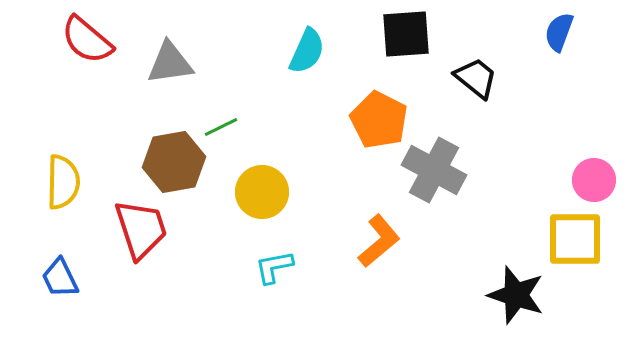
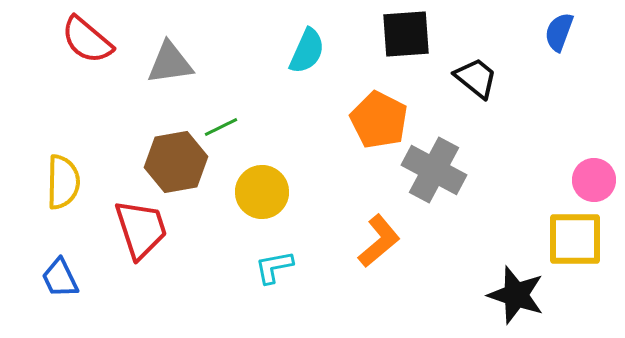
brown hexagon: moved 2 px right
